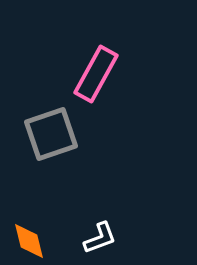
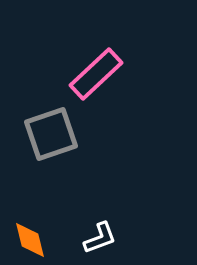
pink rectangle: rotated 18 degrees clockwise
orange diamond: moved 1 px right, 1 px up
